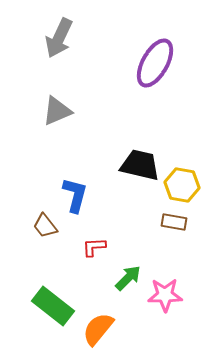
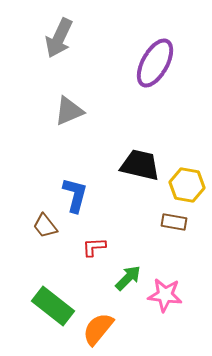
gray triangle: moved 12 px right
yellow hexagon: moved 5 px right
pink star: rotated 8 degrees clockwise
